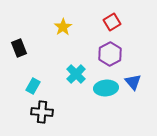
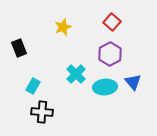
red square: rotated 18 degrees counterclockwise
yellow star: rotated 12 degrees clockwise
cyan ellipse: moved 1 px left, 1 px up
